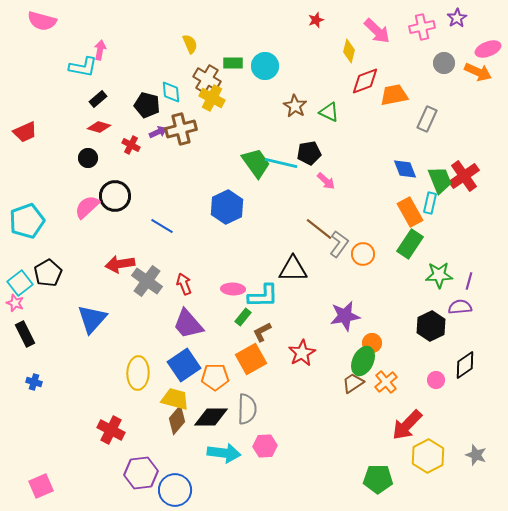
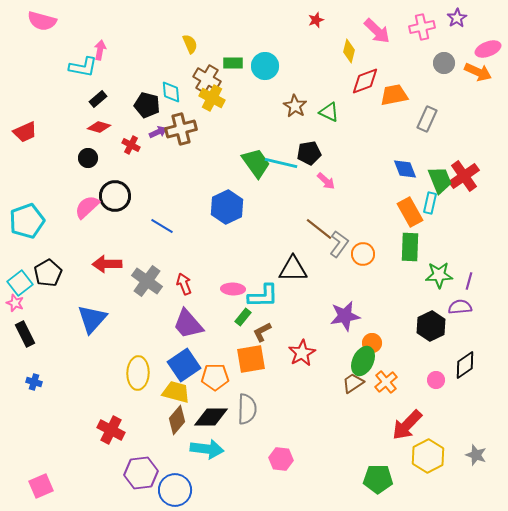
green rectangle at (410, 244): moved 3 px down; rotated 32 degrees counterclockwise
red arrow at (120, 264): moved 13 px left; rotated 8 degrees clockwise
orange square at (251, 359): rotated 20 degrees clockwise
yellow trapezoid at (175, 399): moved 1 px right, 7 px up
pink hexagon at (265, 446): moved 16 px right, 13 px down; rotated 10 degrees clockwise
cyan arrow at (224, 453): moved 17 px left, 4 px up
